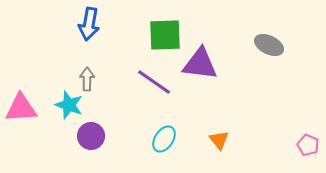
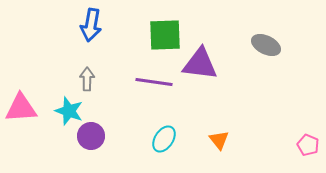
blue arrow: moved 2 px right, 1 px down
gray ellipse: moved 3 px left
purple line: rotated 27 degrees counterclockwise
cyan star: moved 6 px down
